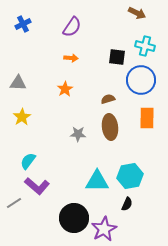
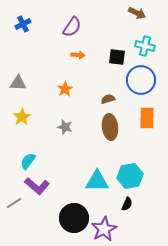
orange arrow: moved 7 px right, 3 px up
gray star: moved 13 px left, 7 px up; rotated 14 degrees clockwise
